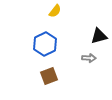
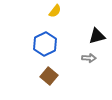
black triangle: moved 2 px left
brown square: rotated 30 degrees counterclockwise
